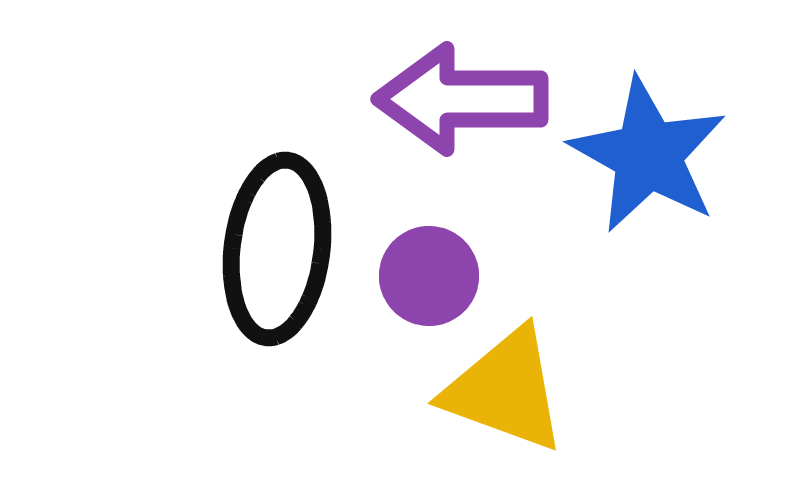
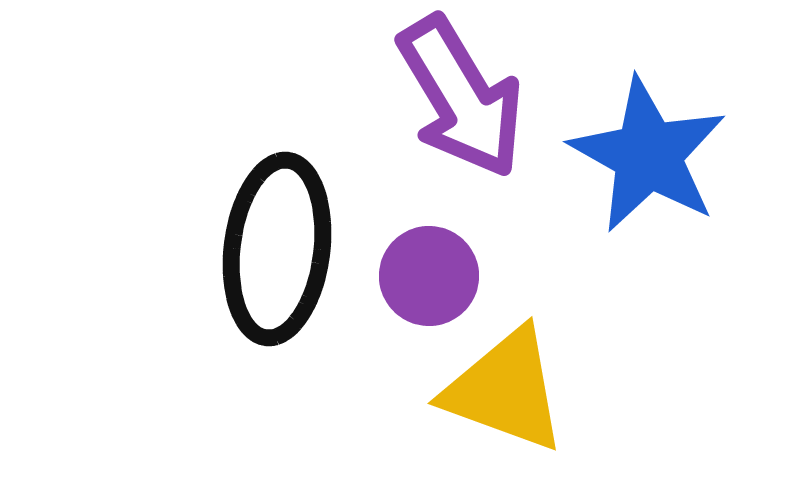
purple arrow: moved 2 px up; rotated 121 degrees counterclockwise
